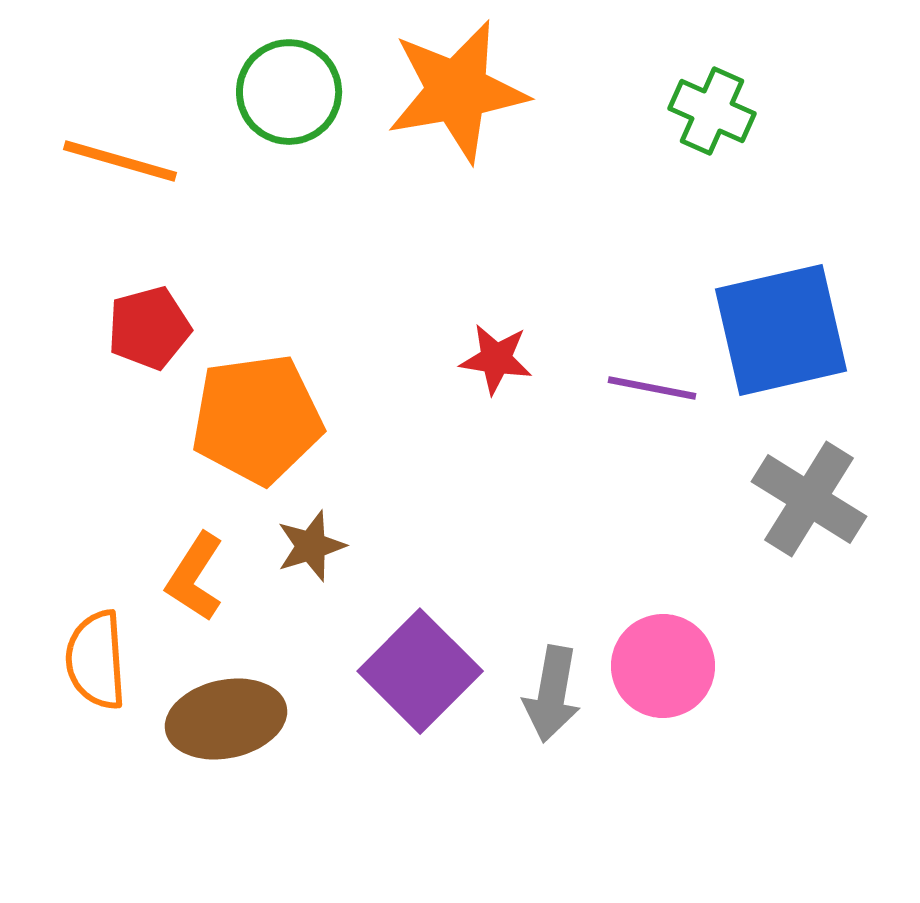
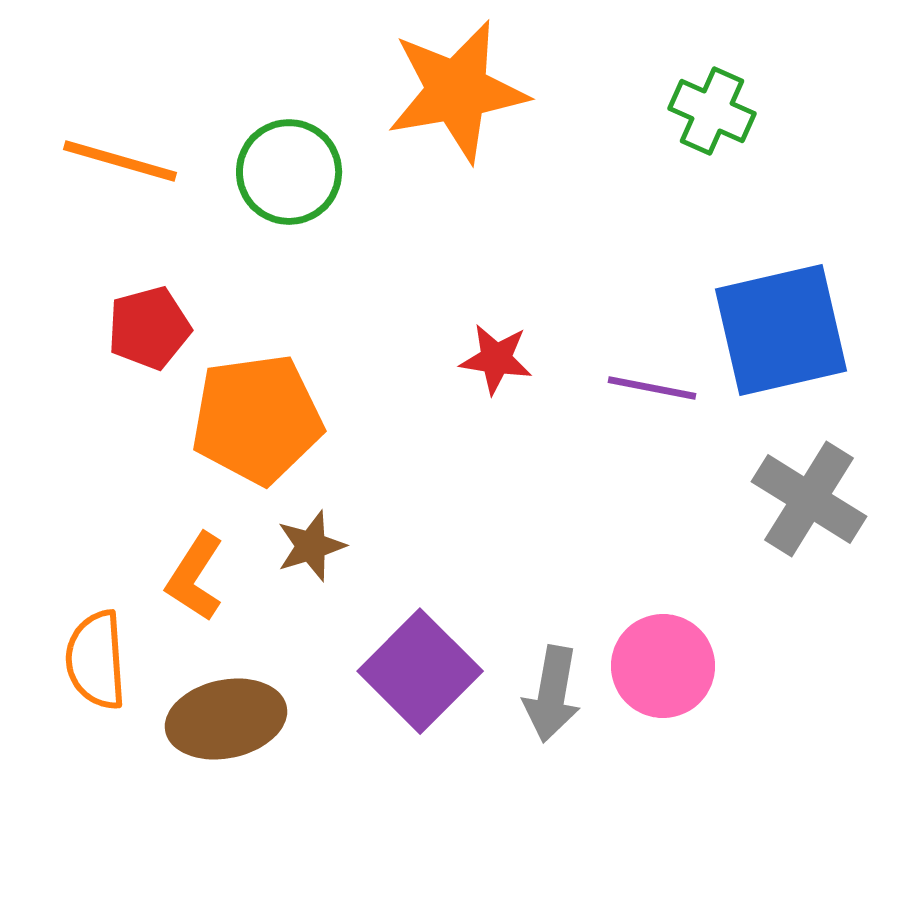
green circle: moved 80 px down
